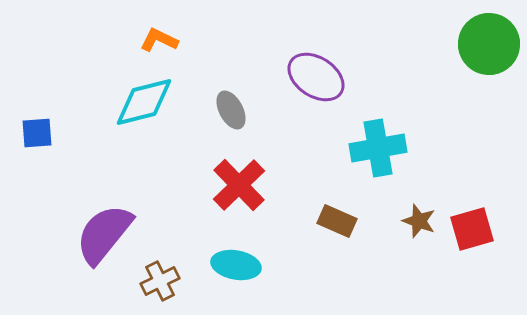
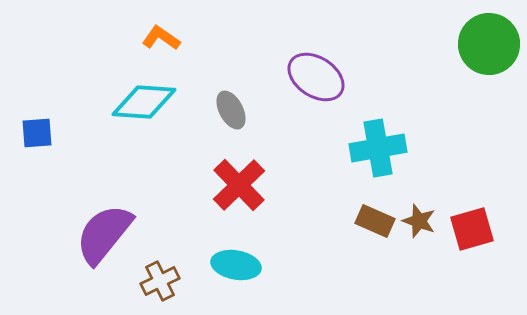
orange L-shape: moved 2 px right, 2 px up; rotated 9 degrees clockwise
cyan diamond: rotated 18 degrees clockwise
brown rectangle: moved 38 px right
